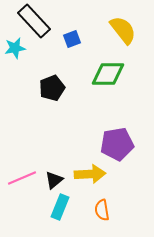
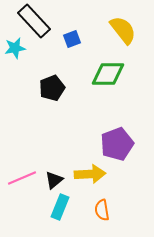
purple pentagon: rotated 12 degrees counterclockwise
